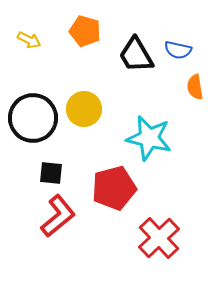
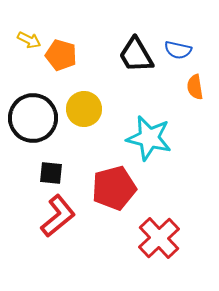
orange pentagon: moved 24 px left, 24 px down
